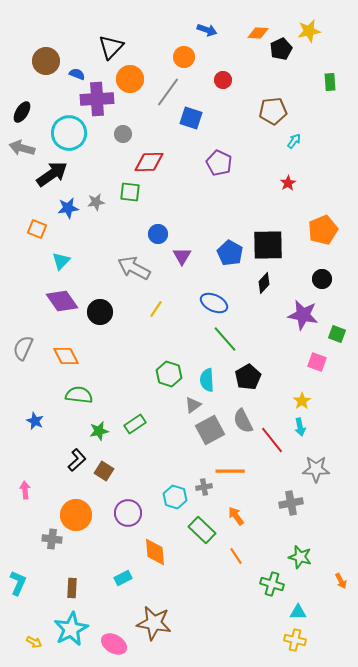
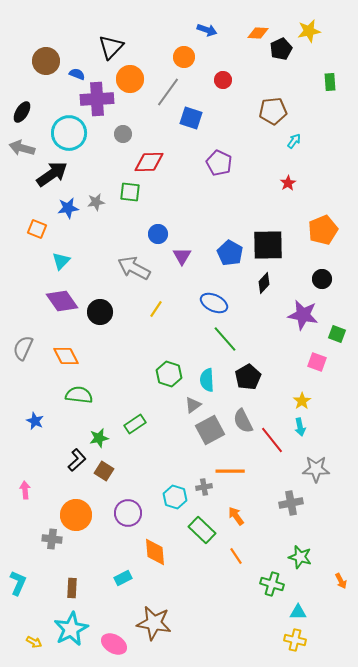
green star at (99, 431): moved 7 px down
